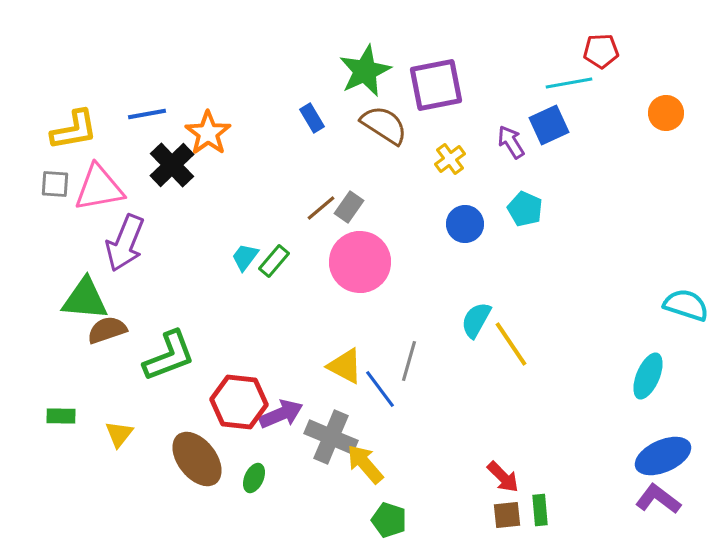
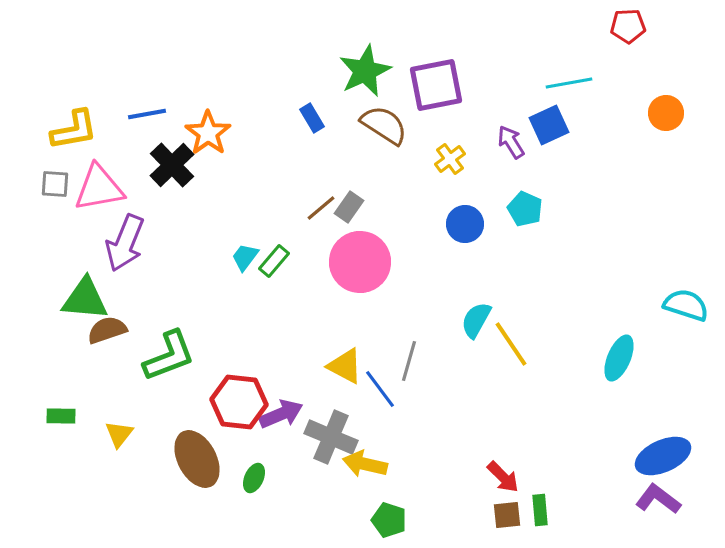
red pentagon at (601, 51): moved 27 px right, 25 px up
cyan ellipse at (648, 376): moved 29 px left, 18 px up
brown ellipse at (197, 459): rotated 10 degrees clockwise
yellow arrow at (365, 464): rotated 36 degrees counterclockwise
